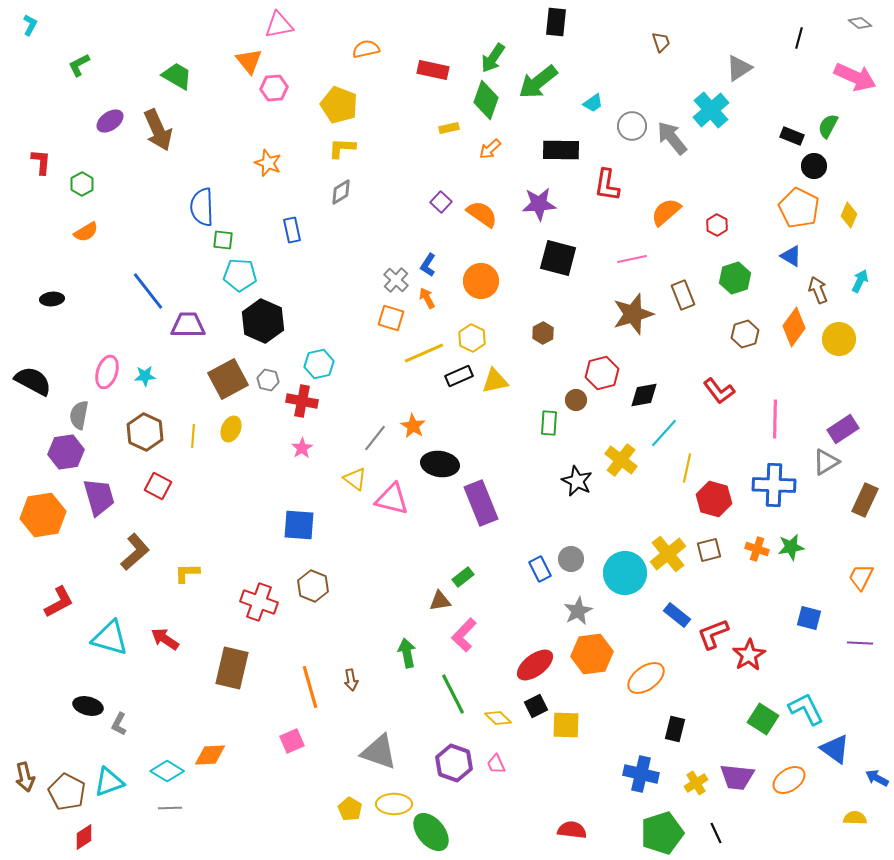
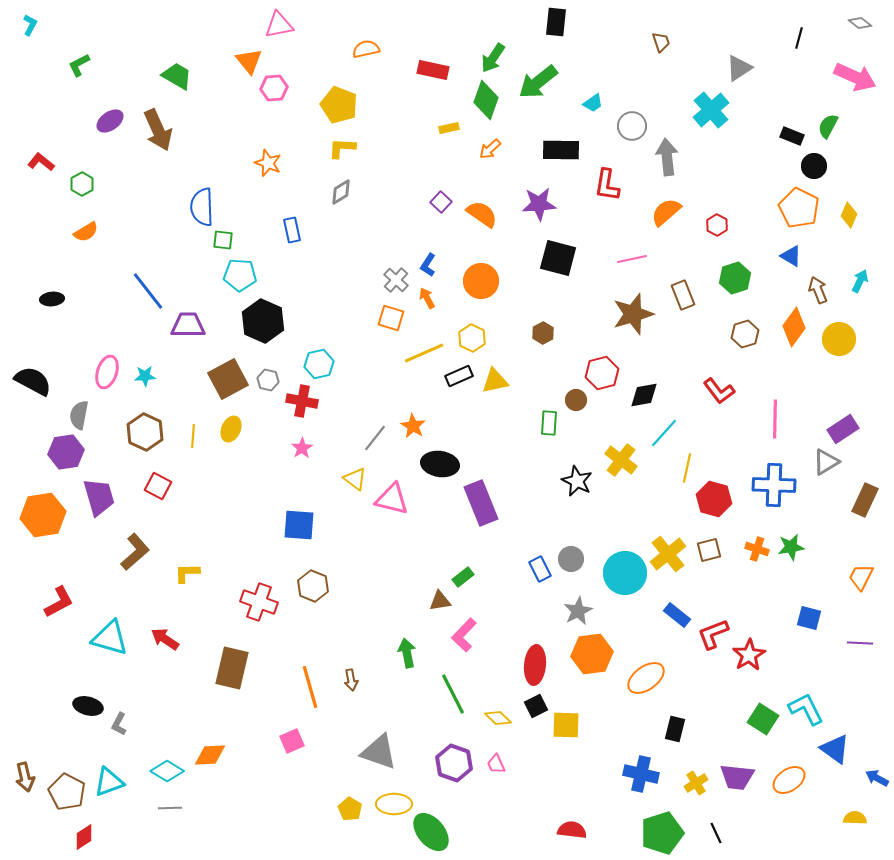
gray arrow at (672, 138): moved 5 px left, 19 px down; rotated 33 degrees clockwise
red L-shape at (41, 162): rotated 56 degrees counterclockwise
red ellipse at (535, 665): rotated 48 degrees counterclockwise
